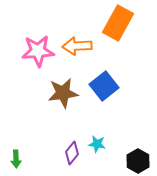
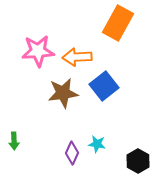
orange arrow: moved 11 px down
purple diamond: rotated 15 degrees counterclockwise
green arrow: moved 2 px left, 18 px up
